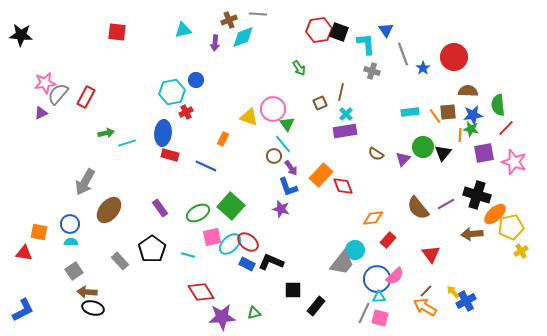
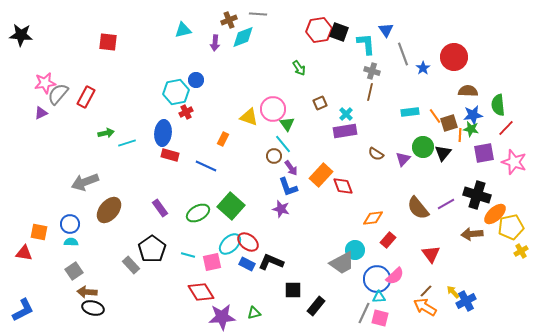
red square at (117, 32): moved 9 px left, 10 px down
cyan hexagon at (172, 92): moved 4 px right
brown line at (341, 92): moved 29 px right
brown square at (448, 112): moved 1 px right, 11 px down; rotated 12 degrees counterclockwise
gray arrow at (85, 182): rotated 40 degrees clockwise
pink square at (212, 237): moved 25 px down
gray rectangle at (120, 261): moved 11 px right, 4 px down
gray trapezoid at (342, 263): rotated 24 degrees clockwise
